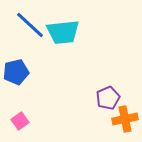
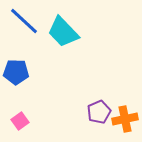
blue line: moved 6 px left, 4 px up
cyan trapezoid: rotated 52 degrees clockwise
blue pentagon: rotated 15 degrees clockwise
purple pentagon: moved 9 px left, 14 px down
